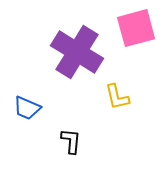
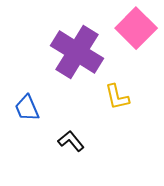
pink square: rotated 30 degrees counterclockwise
blue trapezoid: rotated 44 degrees clockwise
black L-shape: rotated 44 degrees counterclockwise
